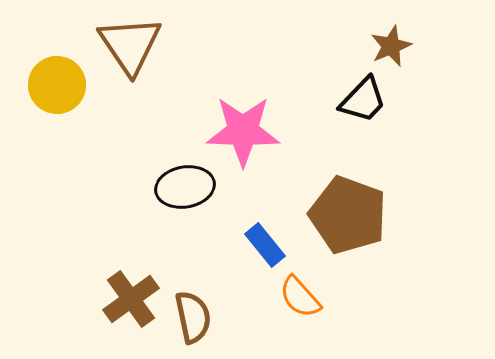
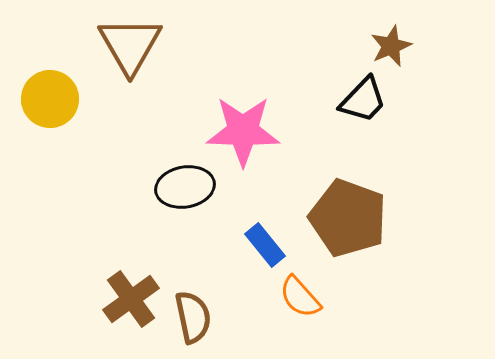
brown triangle: rotated 4 degrees clockwise
yellow circle: moved 7 px left, 14 px down
brown pentagon: moved 3 px down
